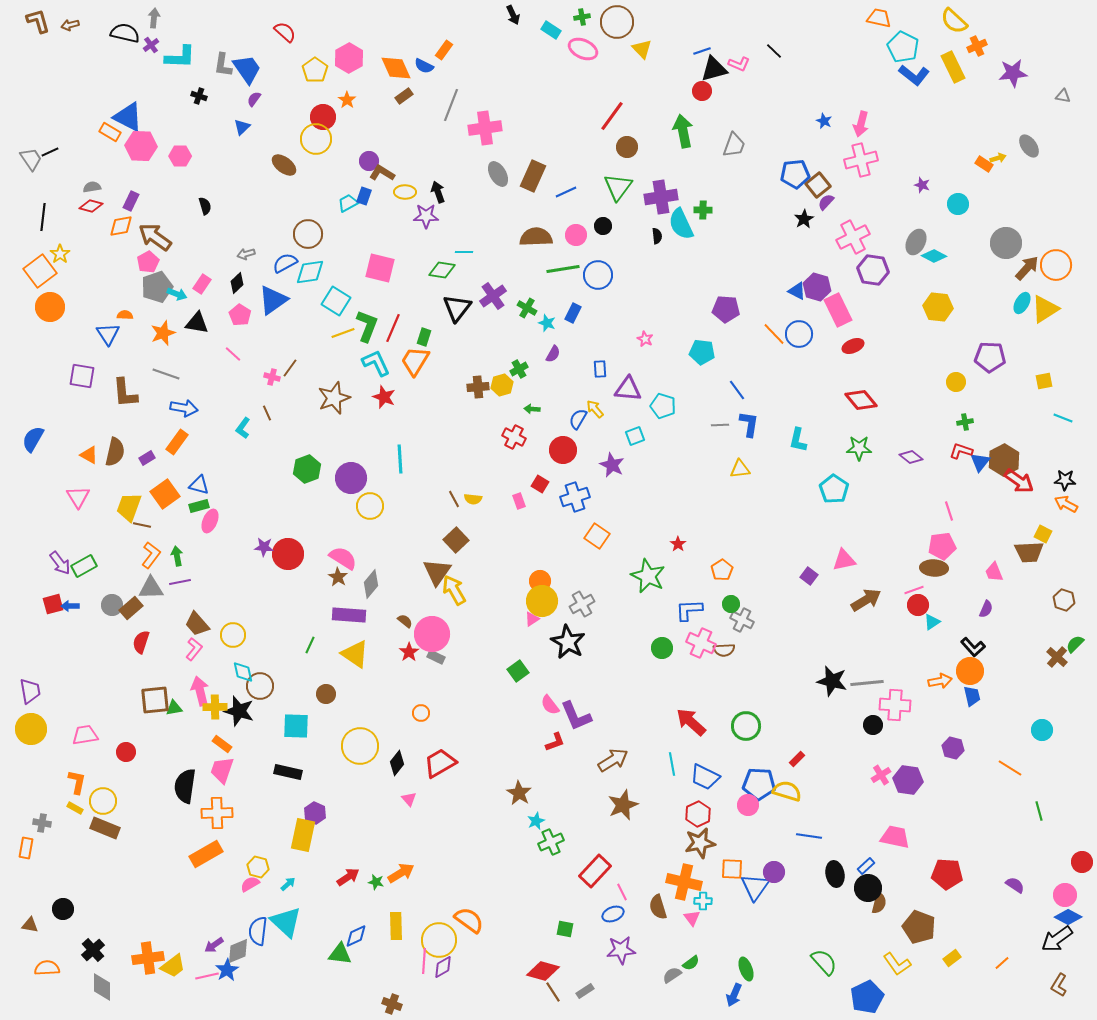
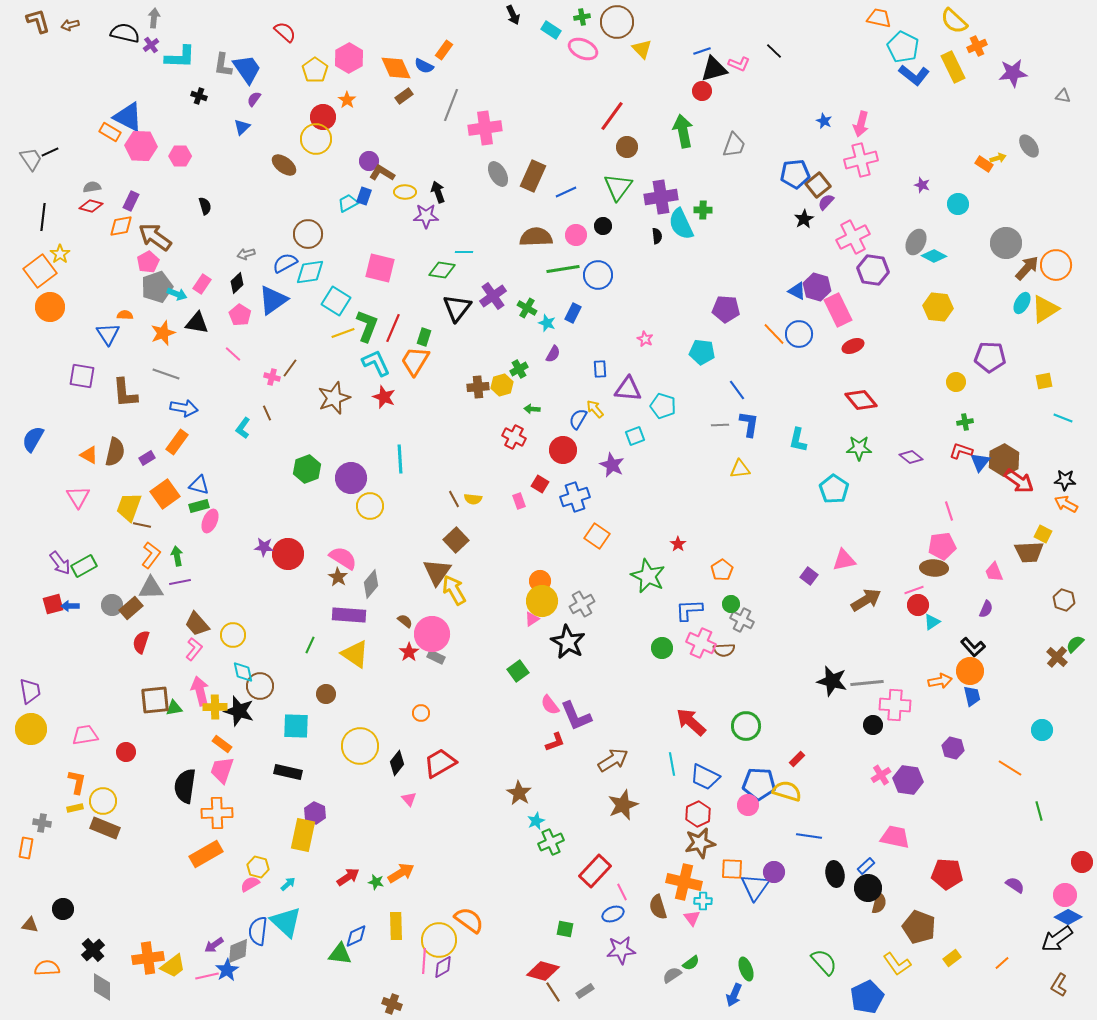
yellow rectangle at (75, 808): rotated 42 degrees counterclockwise
